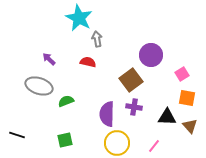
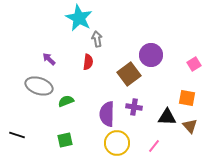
red semicircle: rotated 84 degrees clockwise
pink square: moved 12 px right, 10 px up
brown square: moved 2 px left, 6 px up
